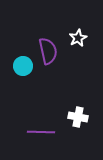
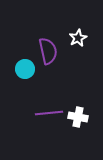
cyan circle: moved 2 px right, 3 px down
purple line: moved 8 px right, 19 px up; rotated 8 degrees counterclockwise
